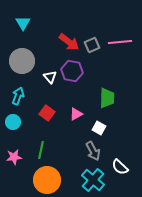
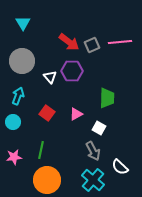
purple hexagon: rotated 10 degrees counterclockwise
